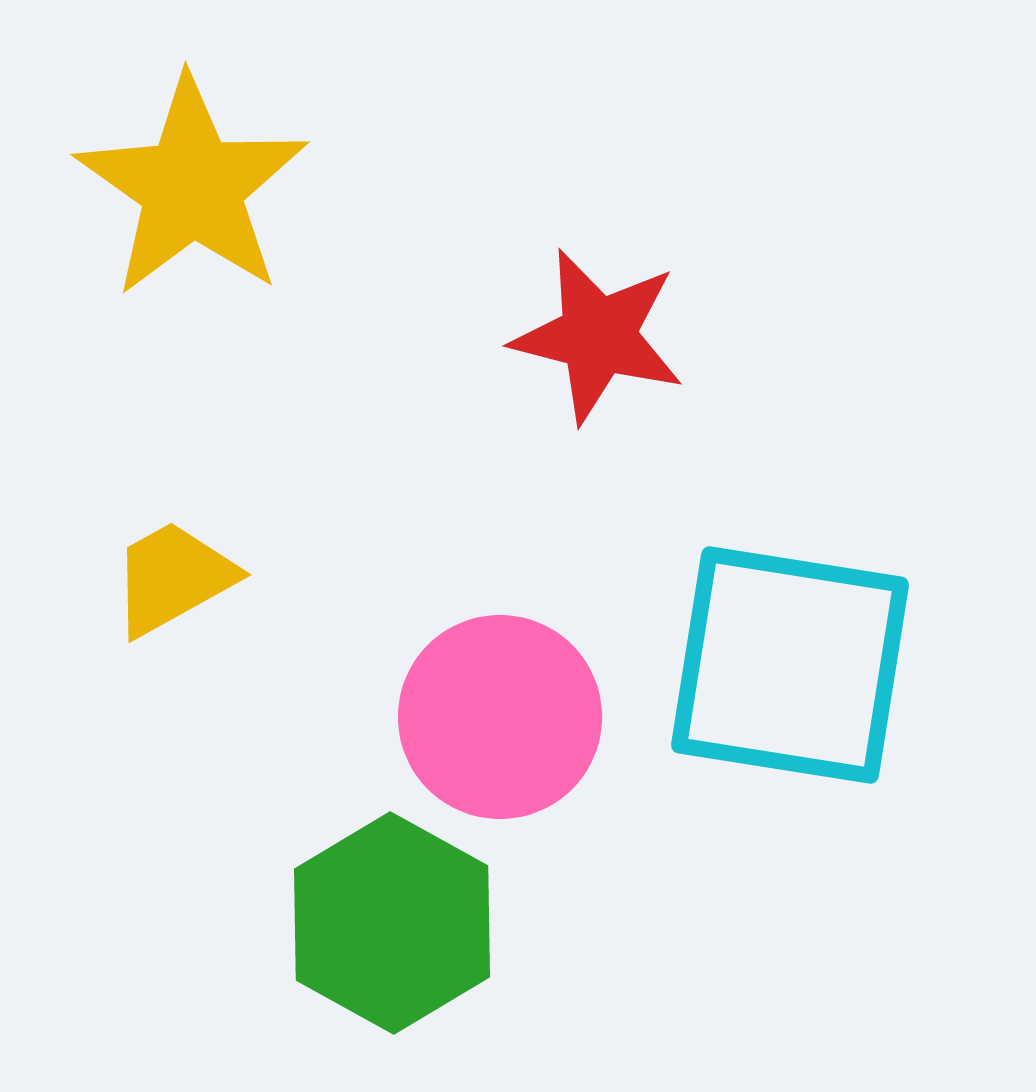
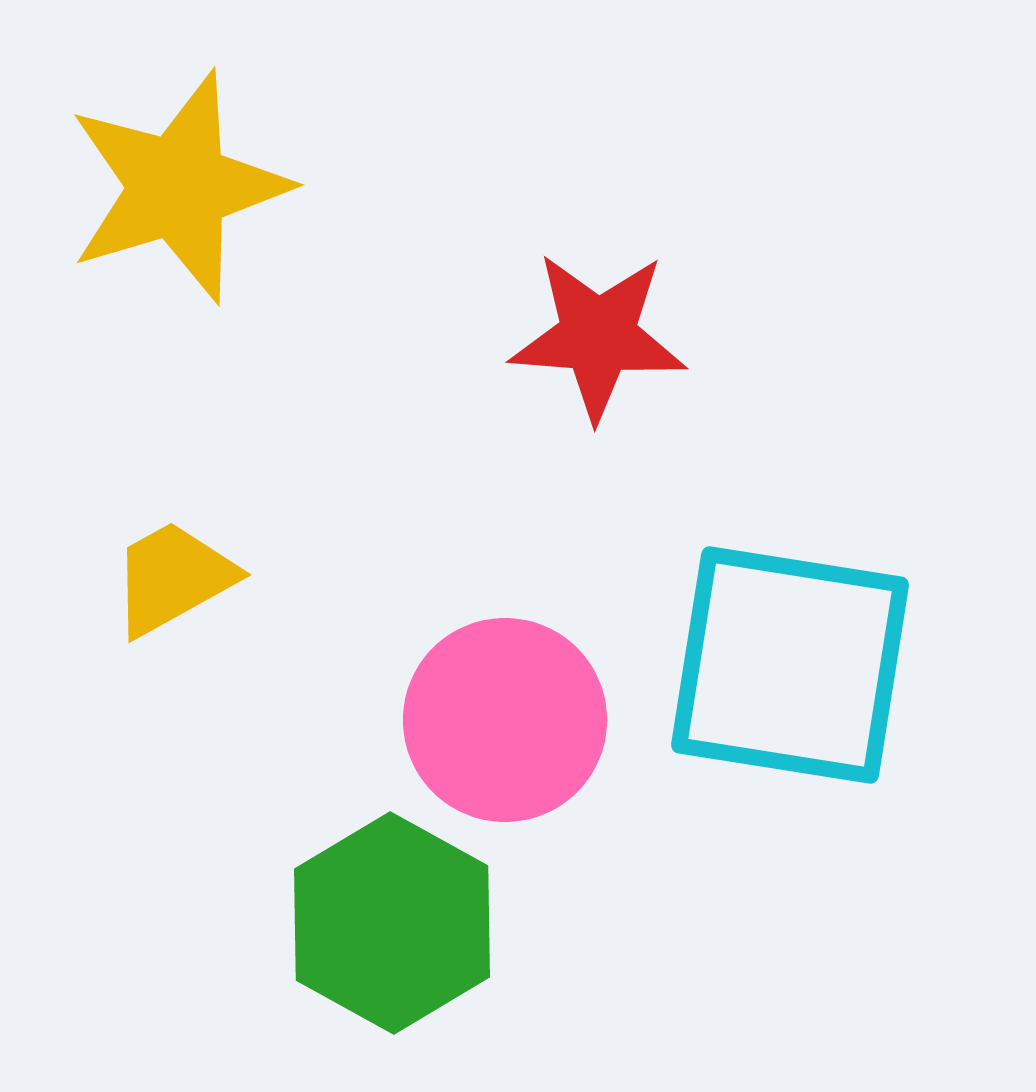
yellow star: moved 14 px left; rotated 20 degrees clockwise
red star: rotated 10 degrees counterclockwise
pink circle: moved 5 px right, 3 px down
